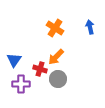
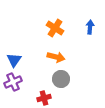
blue arrow: rotated 16 degrees clockwise
orange arrow: rotated 120 degrees counterclockwise
red cross: moved 4 px right, 29 px down; rotated 32 degrees counterclockwise
gray circle: moved 3 px right
purple cross: moved 8 px left, 2 px up; rotated 24 degrees counterclockwise
